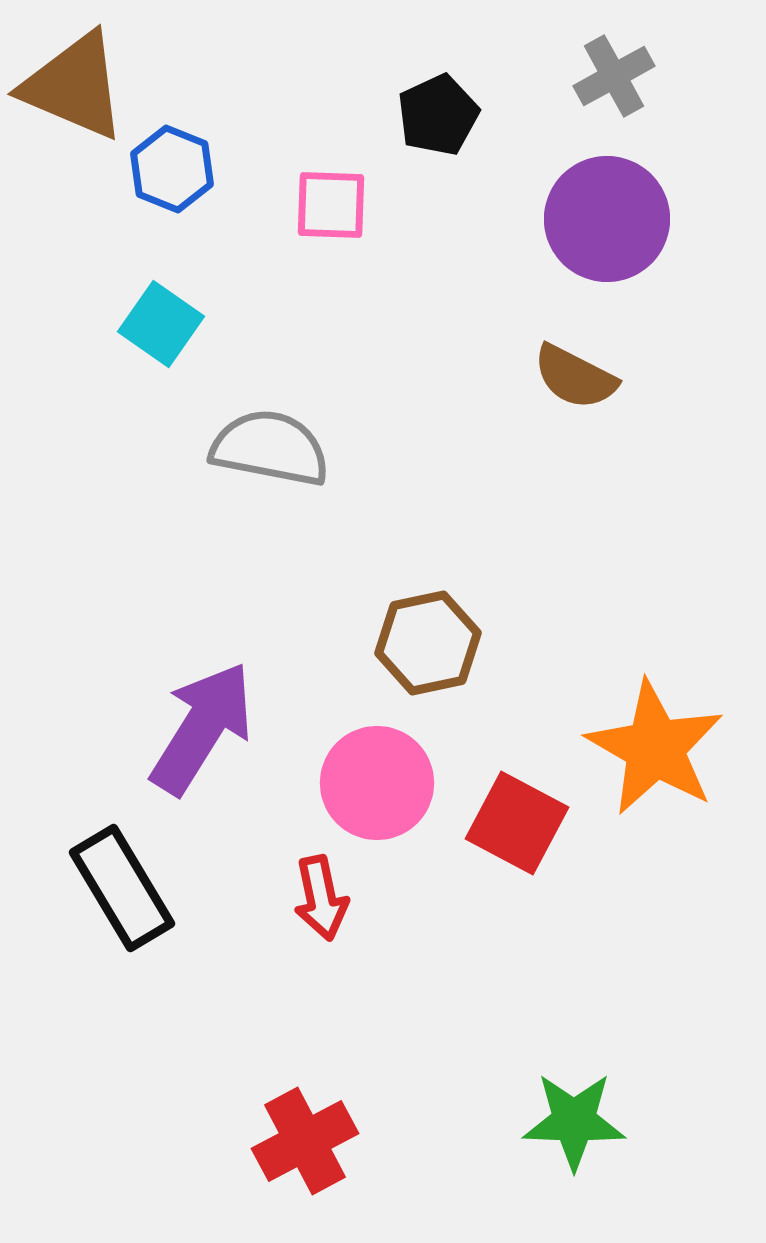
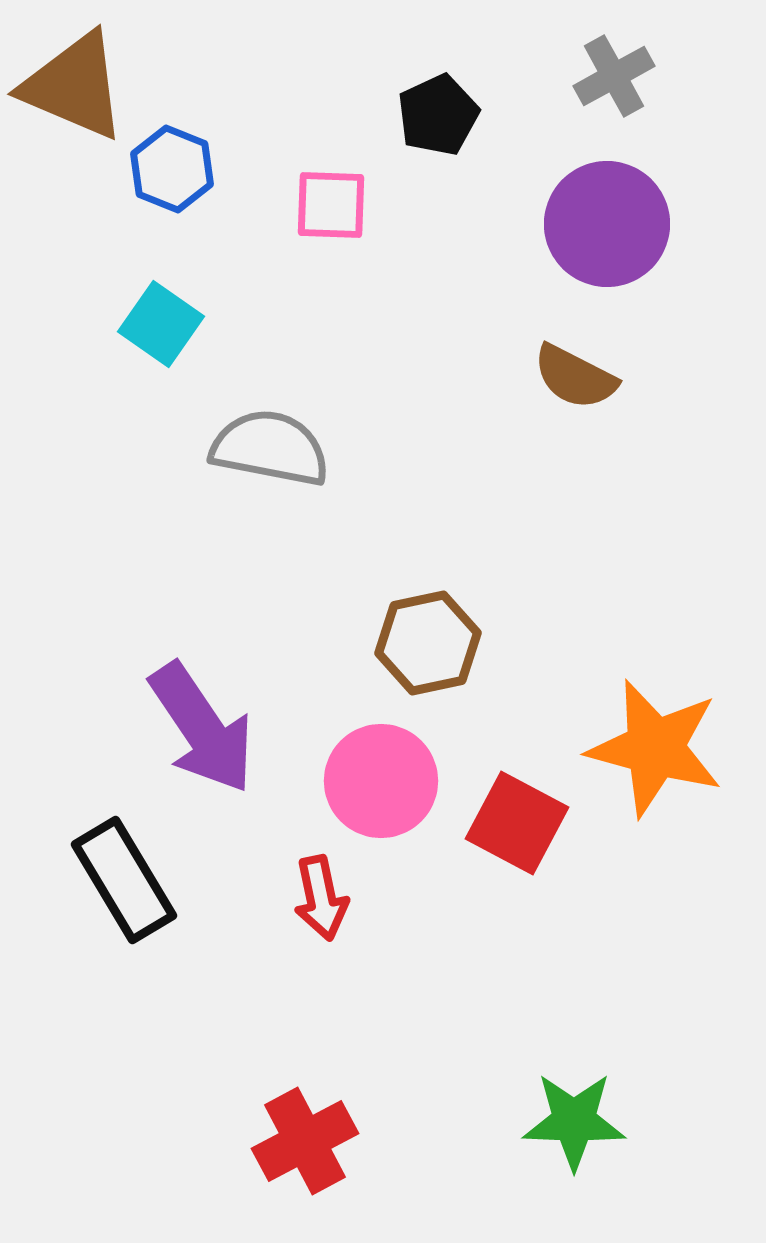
purple circle: moved 5 px down
purple arrow: rotated 114 degrees clockwise
orange star: rotated 15 degrees counterclockwise
pink circle: moved 4 px right, 2 px up
black rectangle: moved 2 px right, 8 px up
